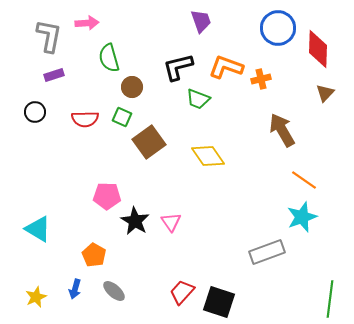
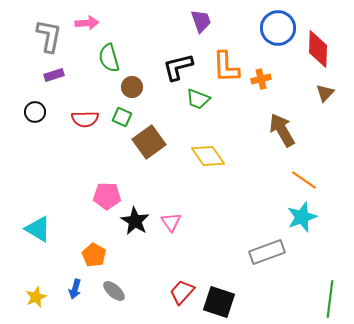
orange L-shape: rotated 112 degrees counterclockwise
